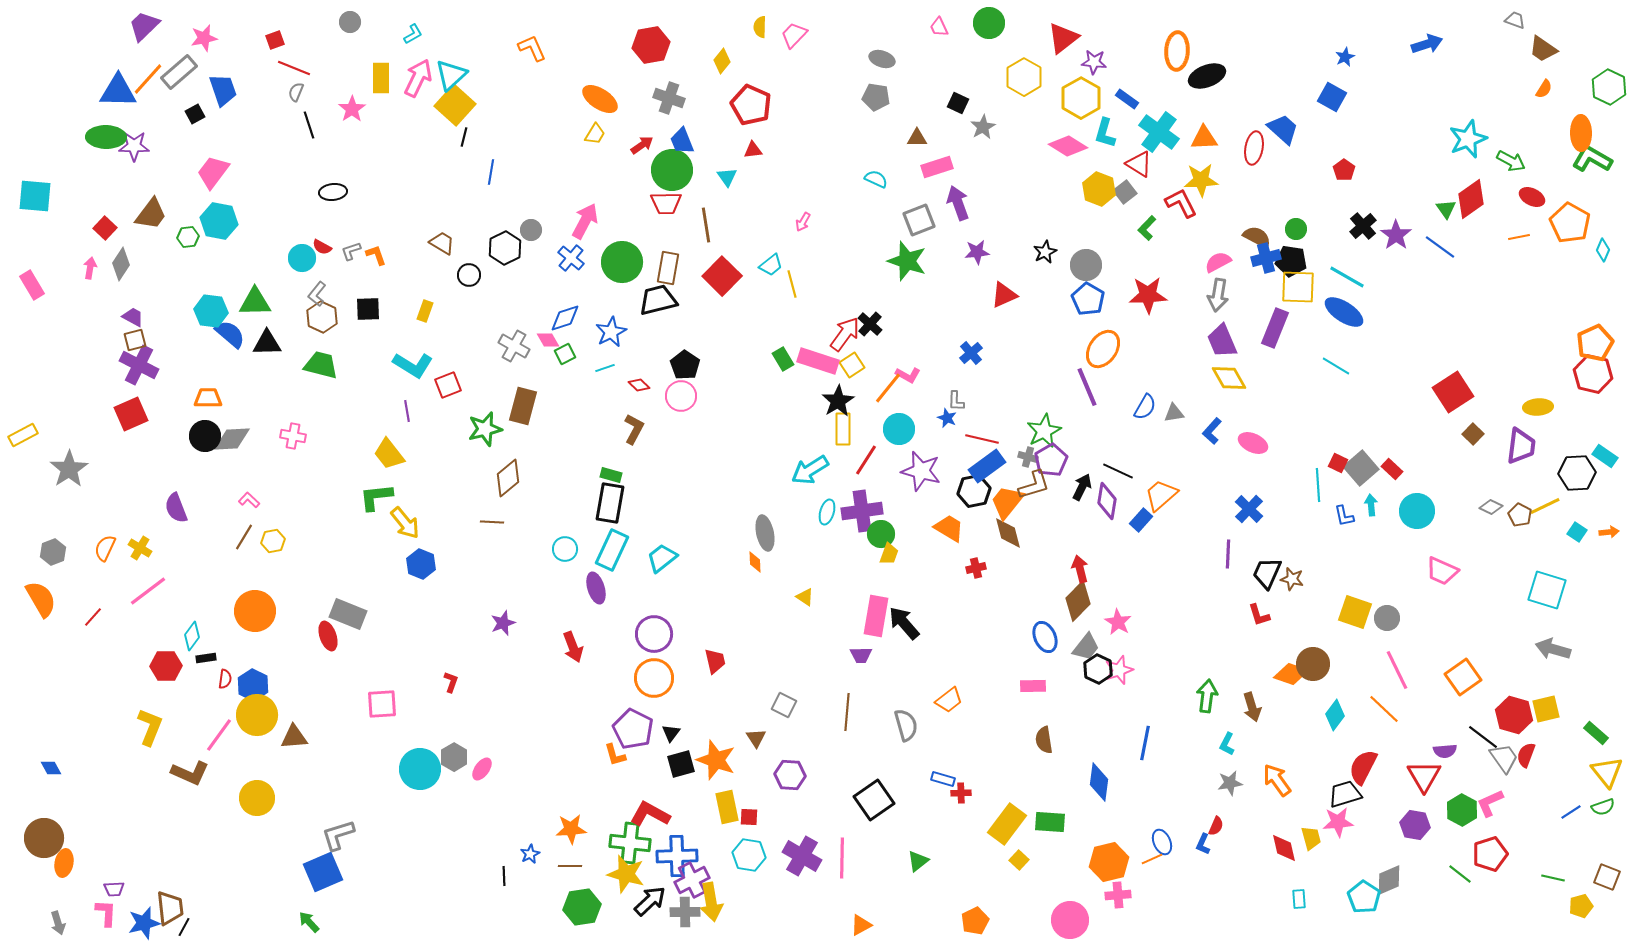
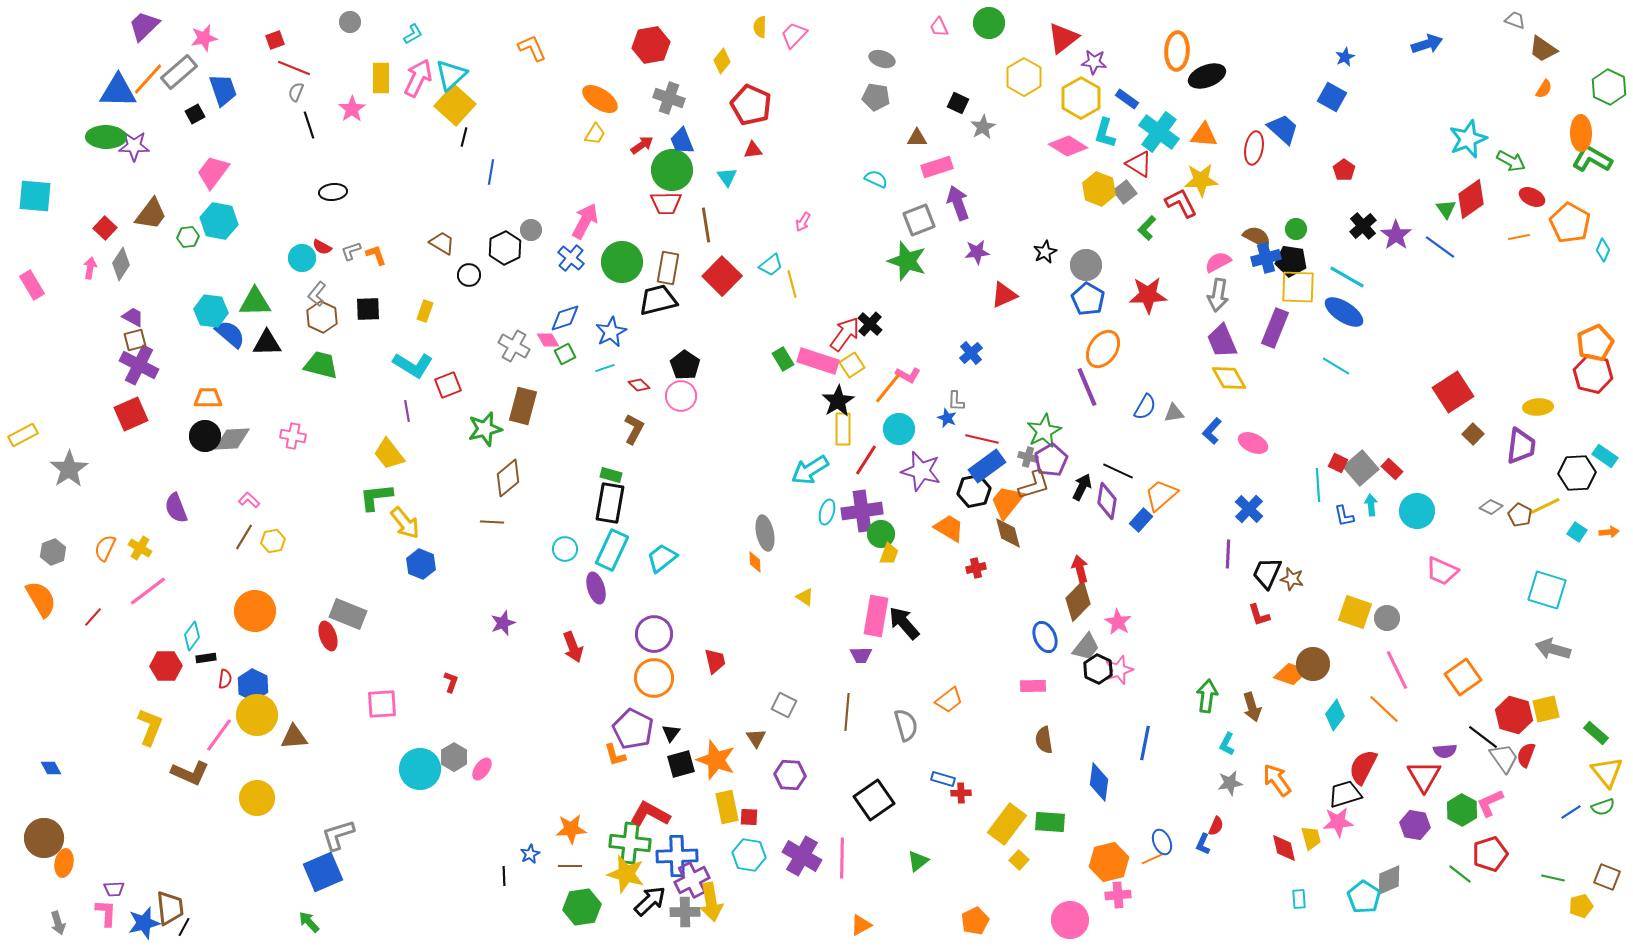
orange triangle at (1204, 138): moved 3 px up; rotated 8 degrees clockwise
